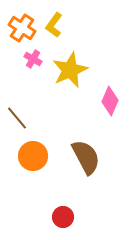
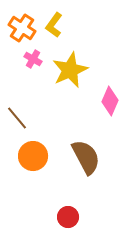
red circle: moved 5 px right
